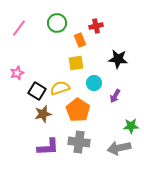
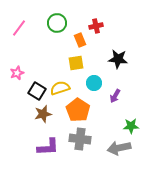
gray cross: moved 1 px right, 3 px up
